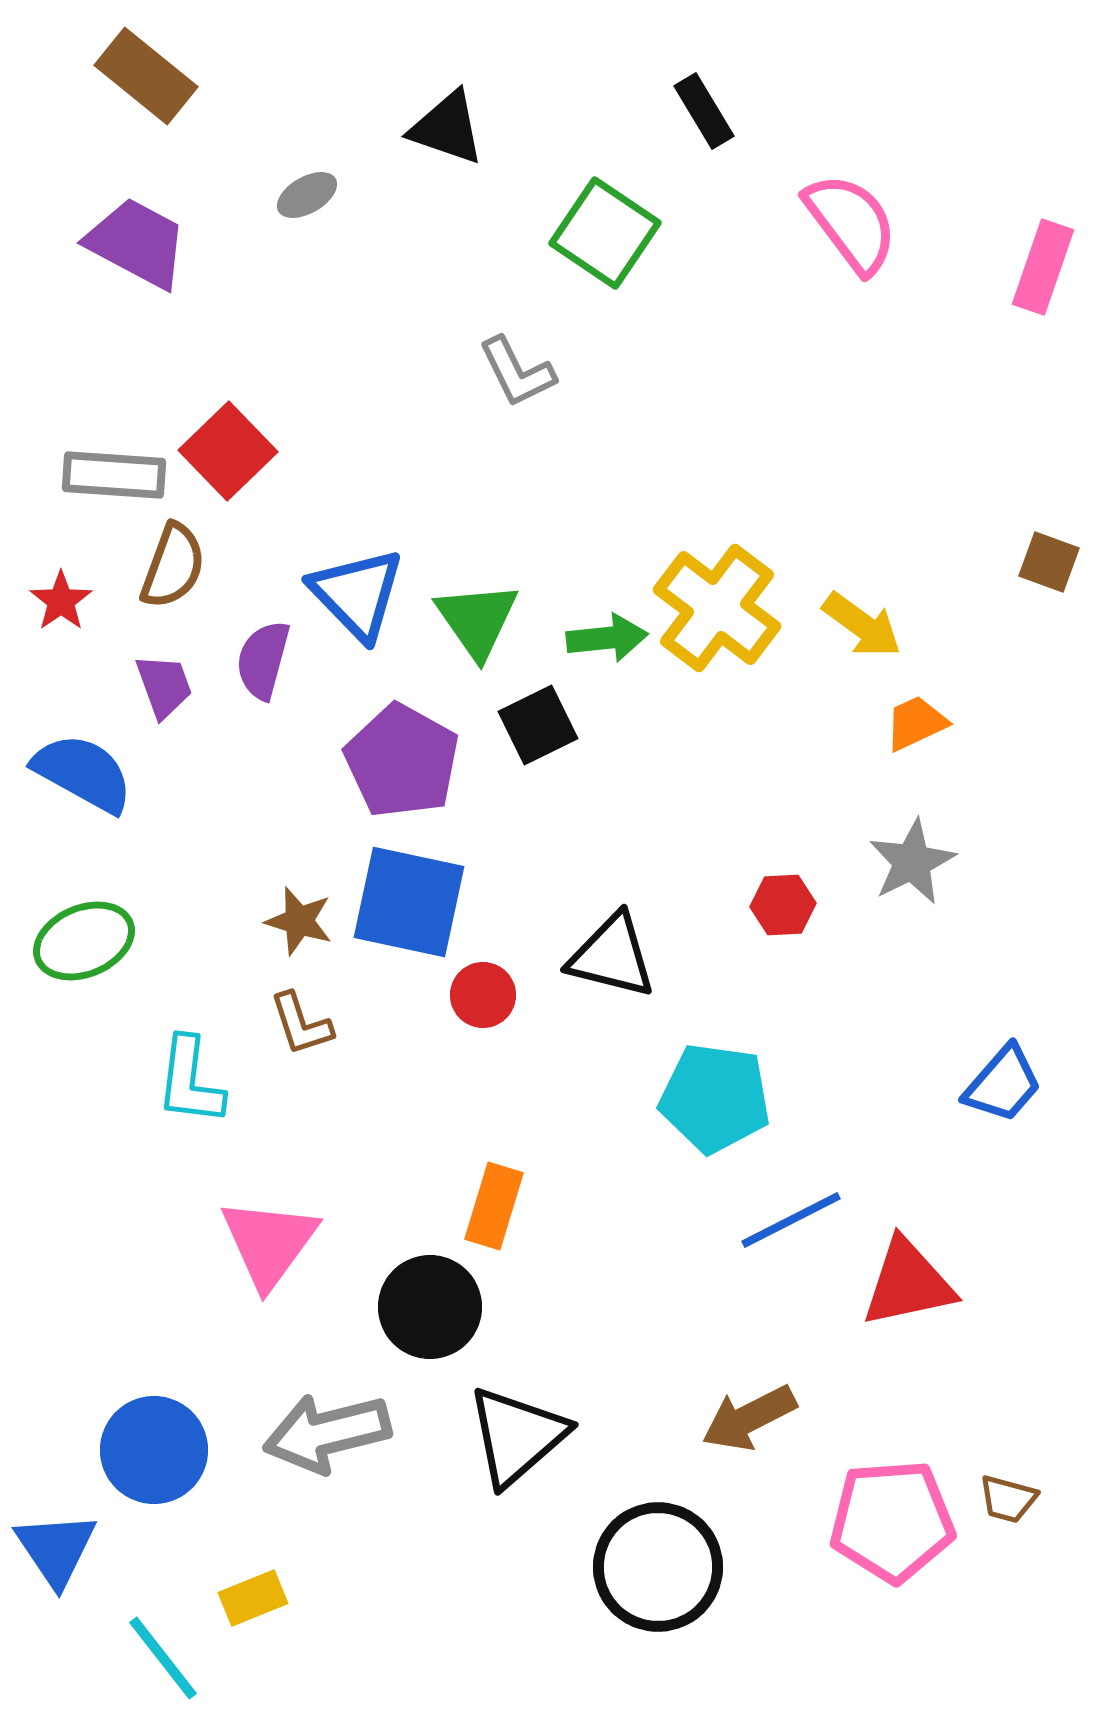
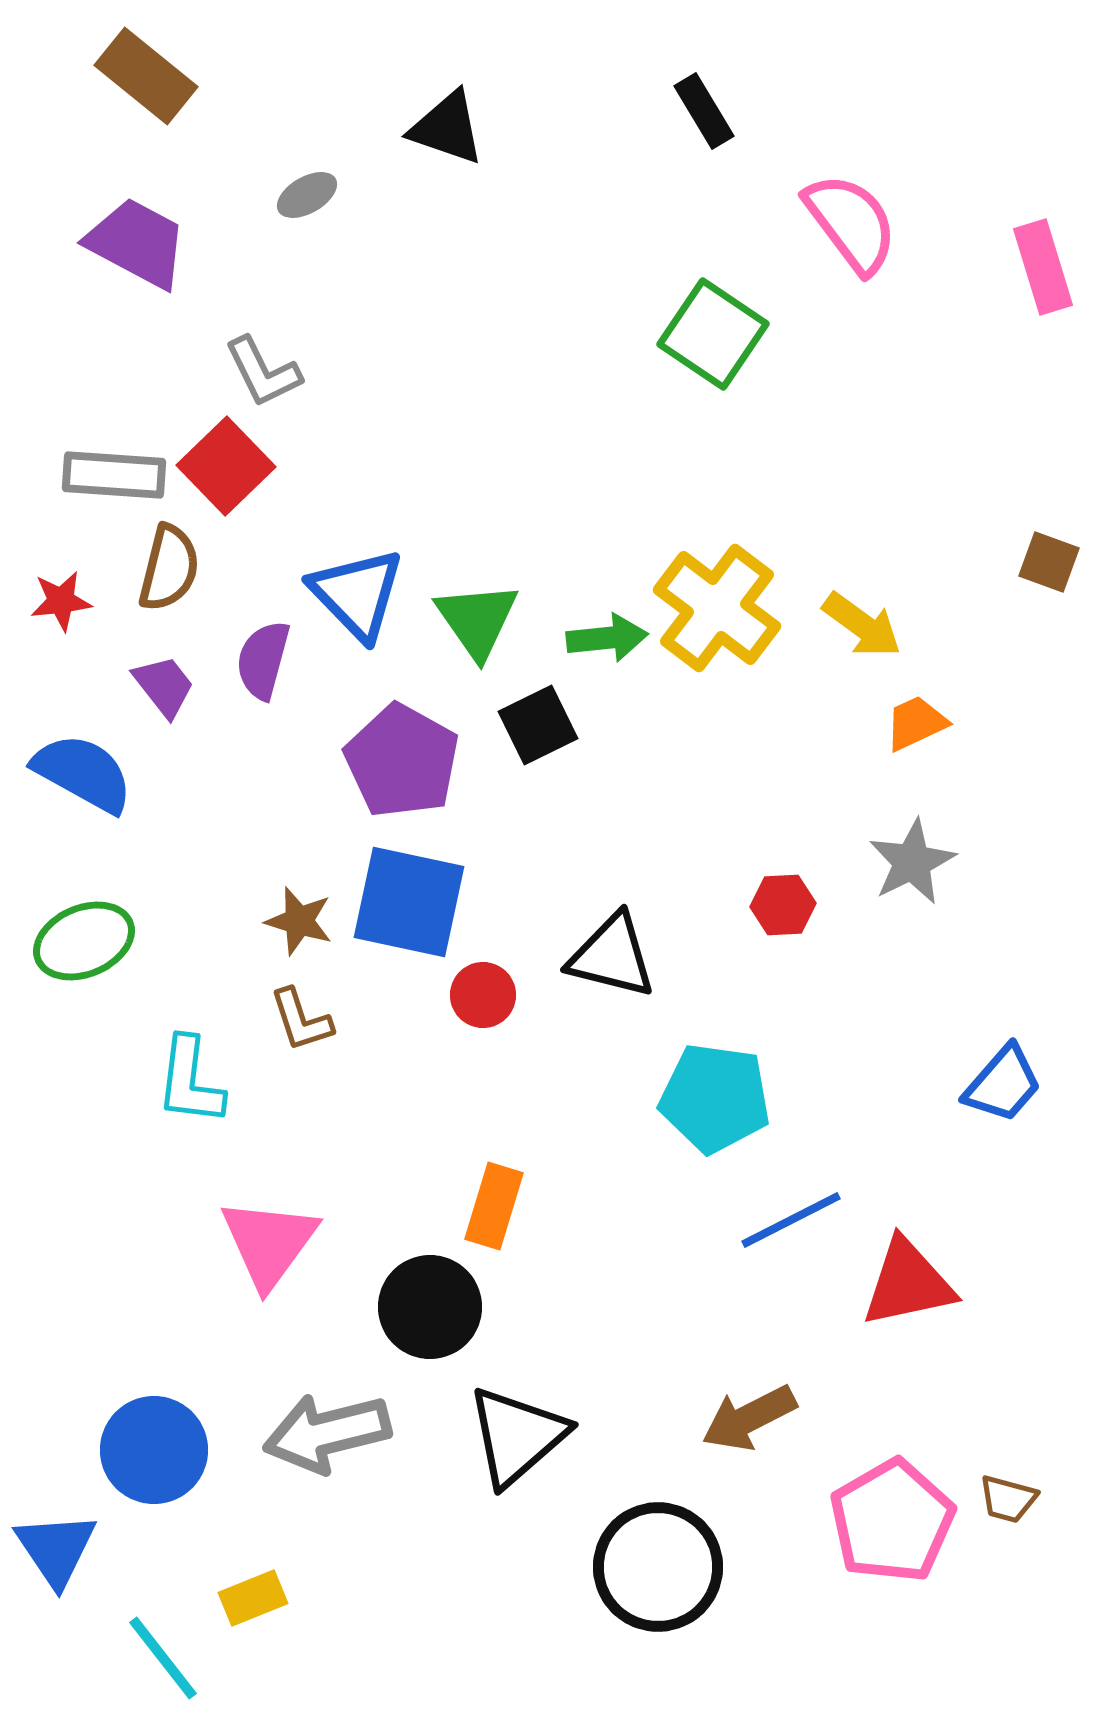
green square at (605, 233): moved 108 px right, 101 px down
pink rectangle at (1043, 267): rotated 36 degrees counterclockwise
gray L-shape at (517, 372): moved 254 px left
red square at (228, 451): moved 2 px left, 15 px down
brown semicircle at (173, 566): moved 4 px left, 2 px down; rotated 6 degrees counterclockwise
red star at (61, 601): rotated 28 degrees clockwise
purple trapezoid at (164, 686): rotated 18 degrees counterclockwise
brown L-shape at (301, 1024): moved 4 px up
pink pentagon at (892, 1521): rotated 26 degrees counterclockwise
